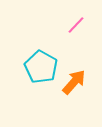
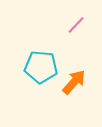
cyan pentagon: rotated 24 degrees counterclockwise
